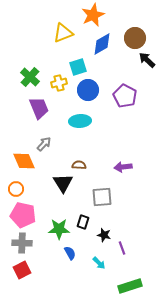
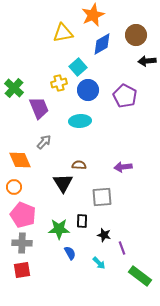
yellow triangle: rotated 10 degrees clockwise
brown circle: moved 1 px right, 3 px up
black arrow: moved 1 px down; rotated 48 degrees counterclockwise
cyan square: rotated 24 degrees counterclockwise
green cross: moved 16 px left, 11 px down
gray arrow: moved 2 px up
orange diamond: moved 4 px left, 1 px up
orange circle: moved 2 px left, 2 px up
pink pentagon: rotated 10 degrees clockwise
black rectangle: moved 1 px left, 1 px up; rotated 16 degrees counterclockwise
red square: rotated 18 degrees clockwise
green rectangle: moved 10 px right, 10 px up; rotated 55 degrees clockwise
